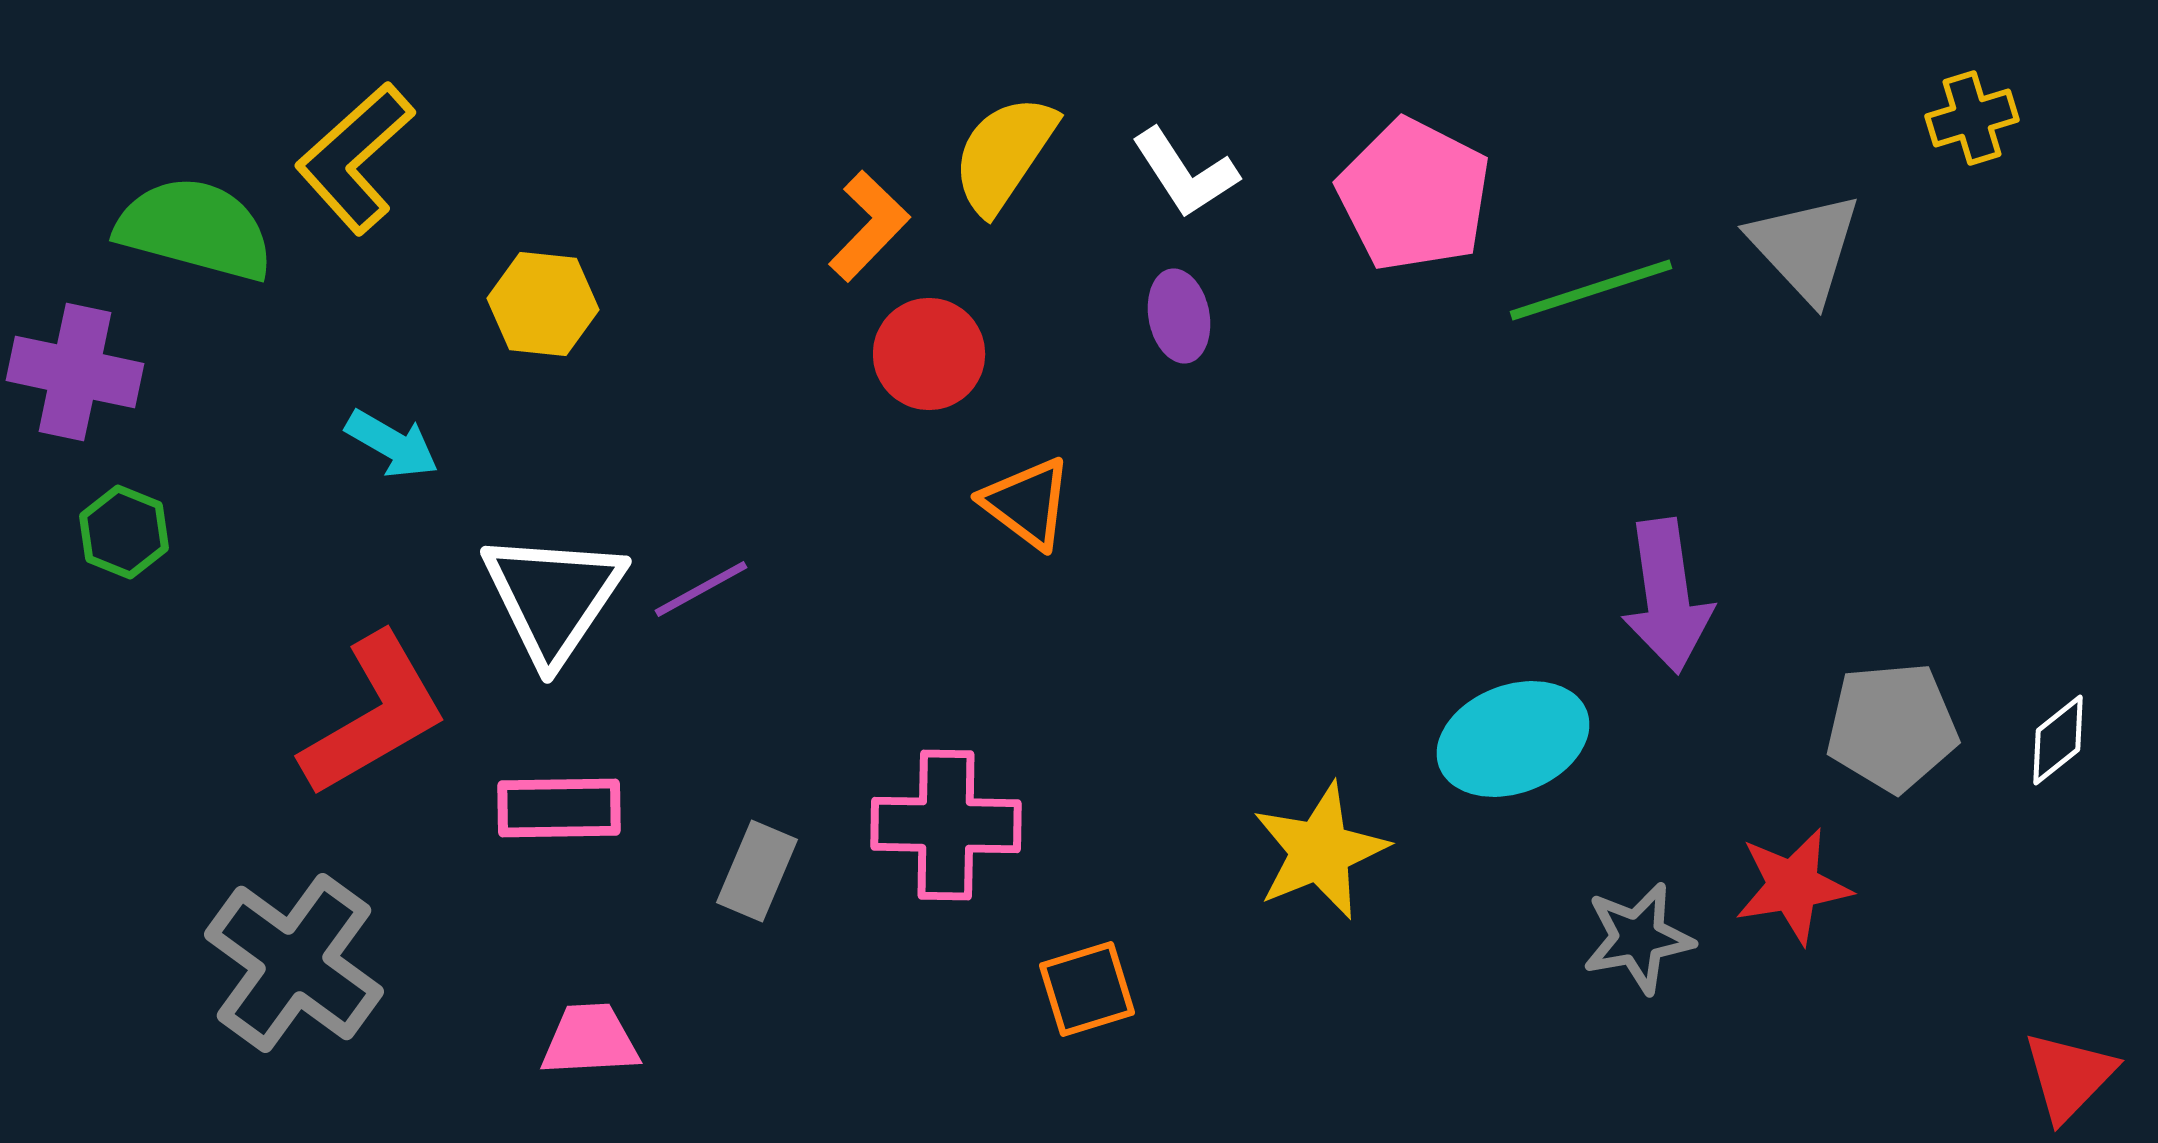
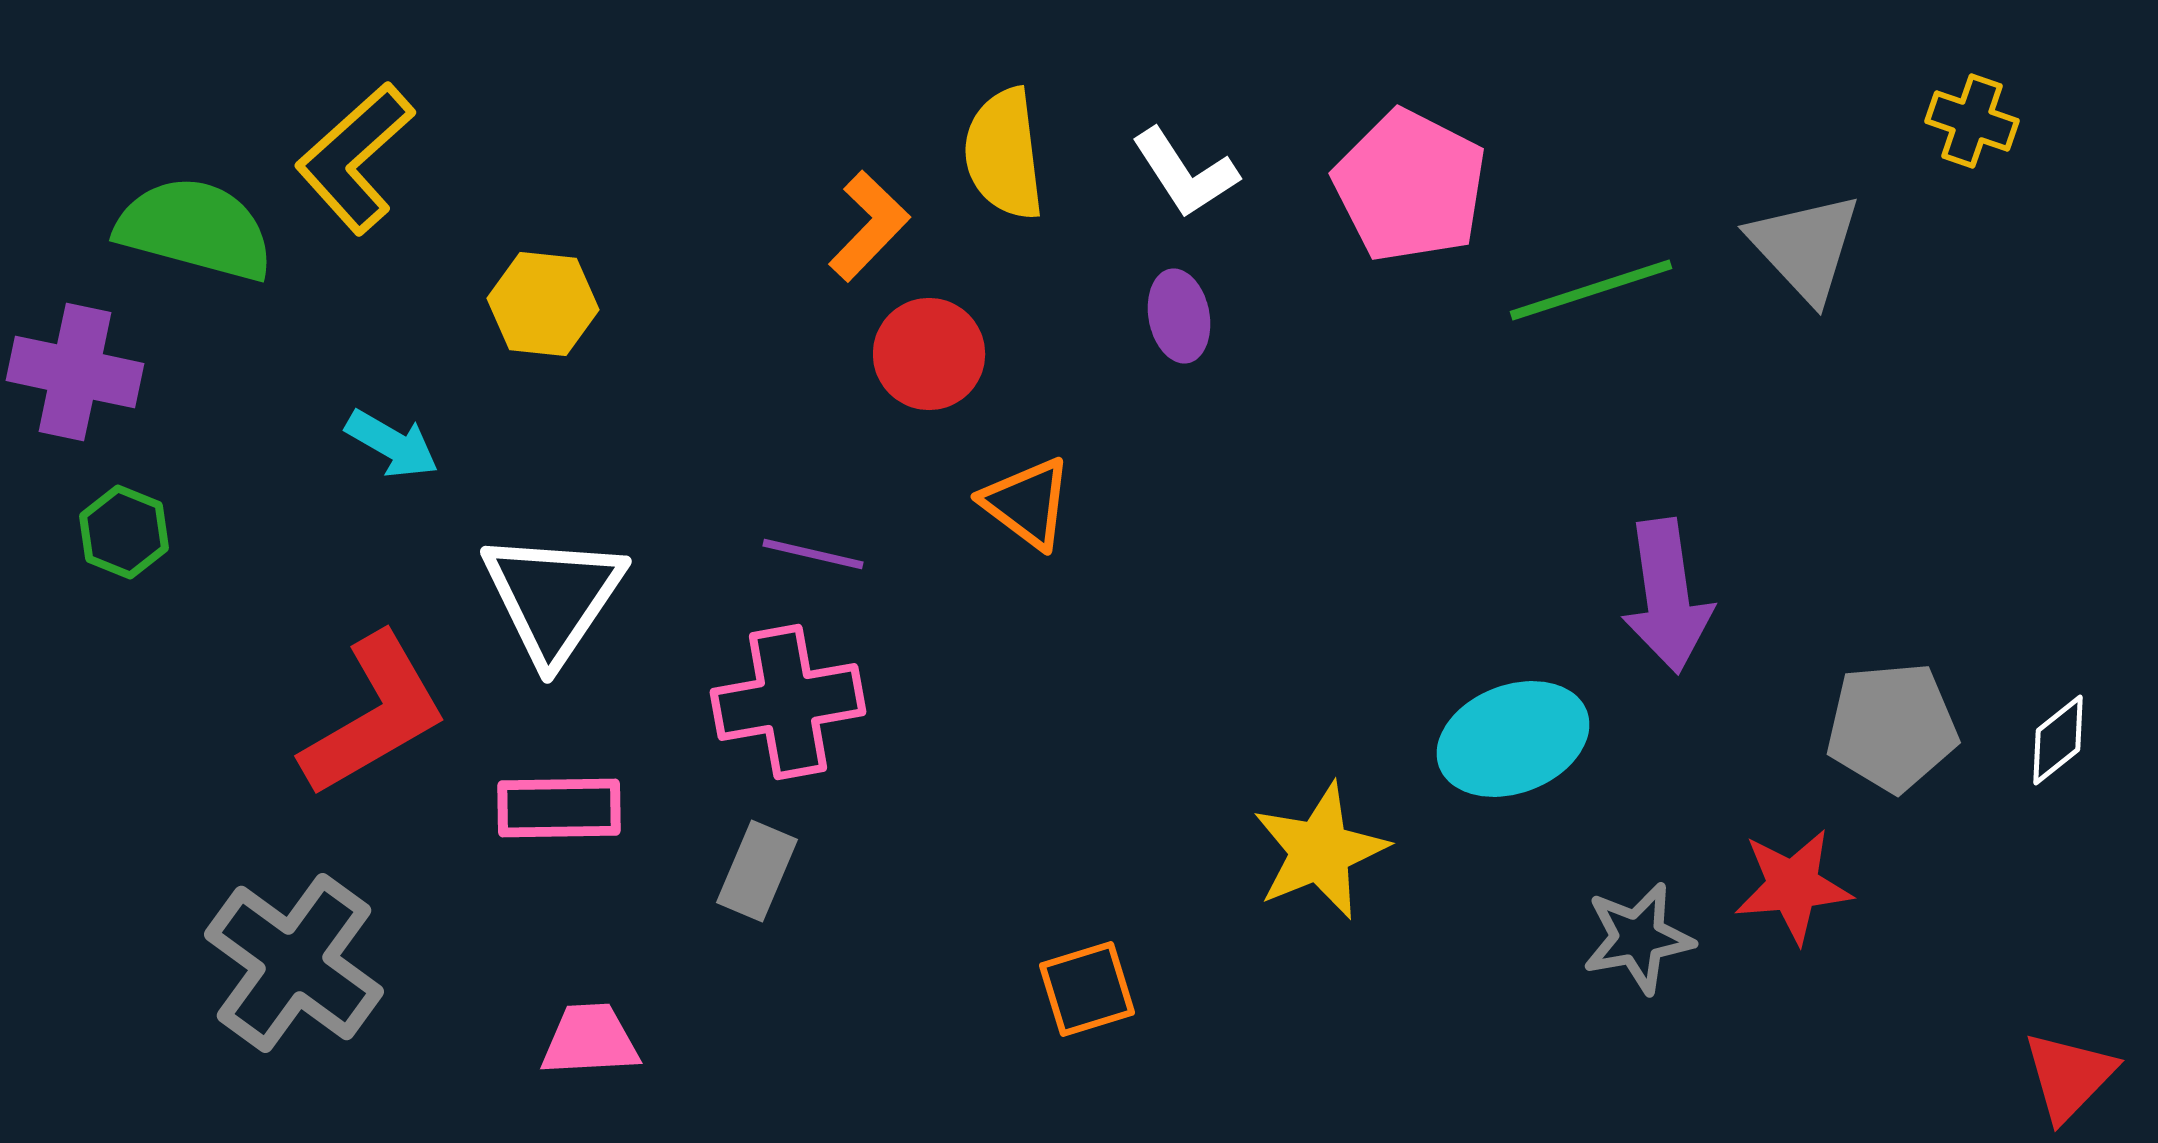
yellow cross: moved 3 px down; rotated 36 degrees clockwise
yellow semicircle: rotated 41 degrees counterclockwise
pink pentagon: moved 4 px left, 9 px up
purple line: moved 112 px right, 35 px up; rotated 42 degrees clockwise
pink cross: moved 158 px left, 123 px up; rotated 11 degrees counterclockwise
red star: rotated 4 degrees clockwise
